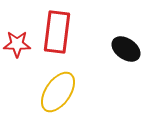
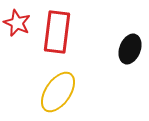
red star: moved 21 px up; rotated 24 degrees clockwise
black ellipse: moved 4 px right; rotated 76 degrees clockwise
